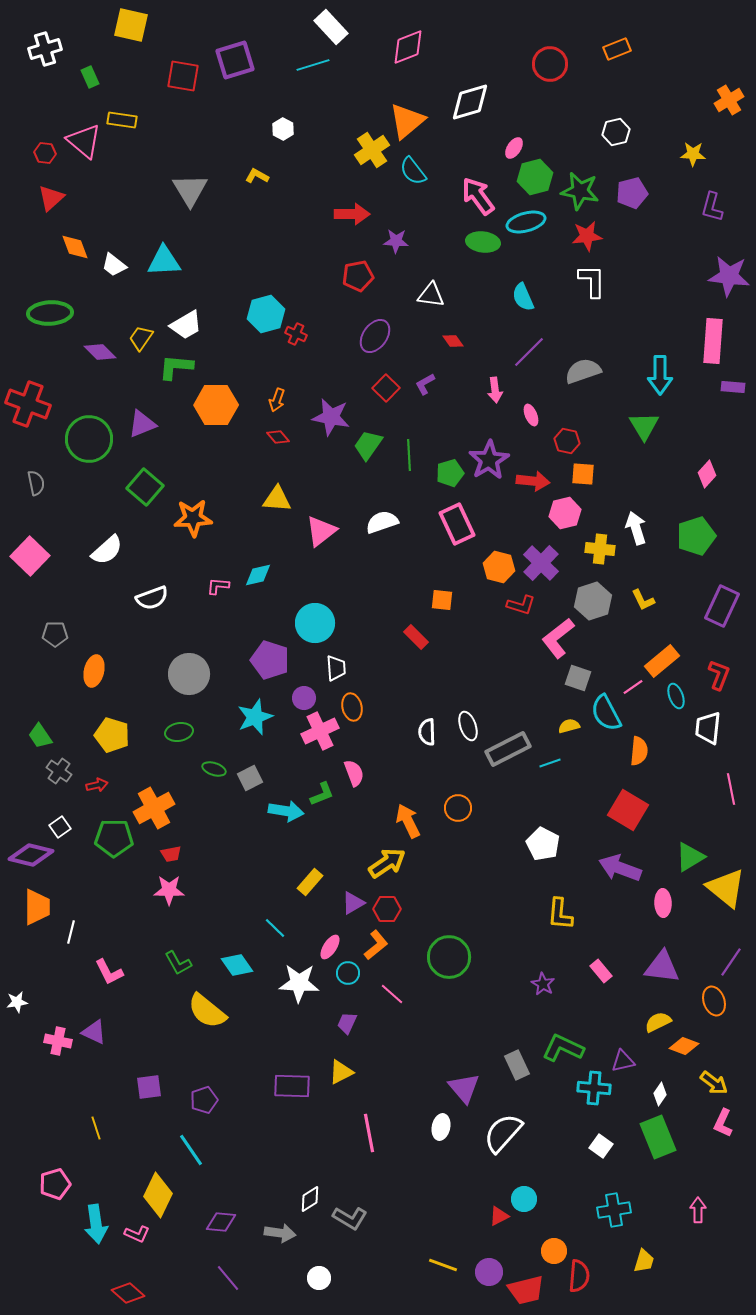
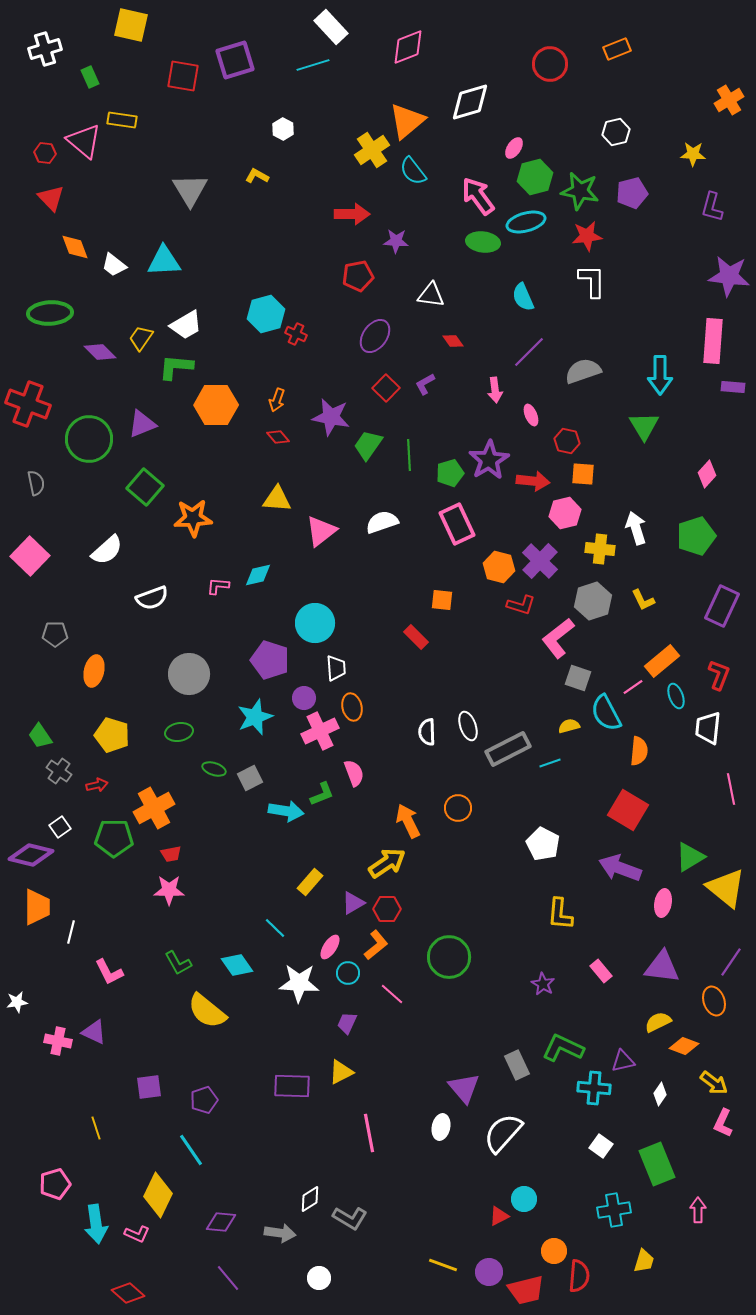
red triangle at (51, 198): rotated 32 degrees counterclockwise
purple cross at (541, 563): moved 1 px left, 2 px up
pink ellipse at (663, 903): rotated 12 degrees clockwise
green rectangle at (658, 1137): moved 1 px left, 27 px down
